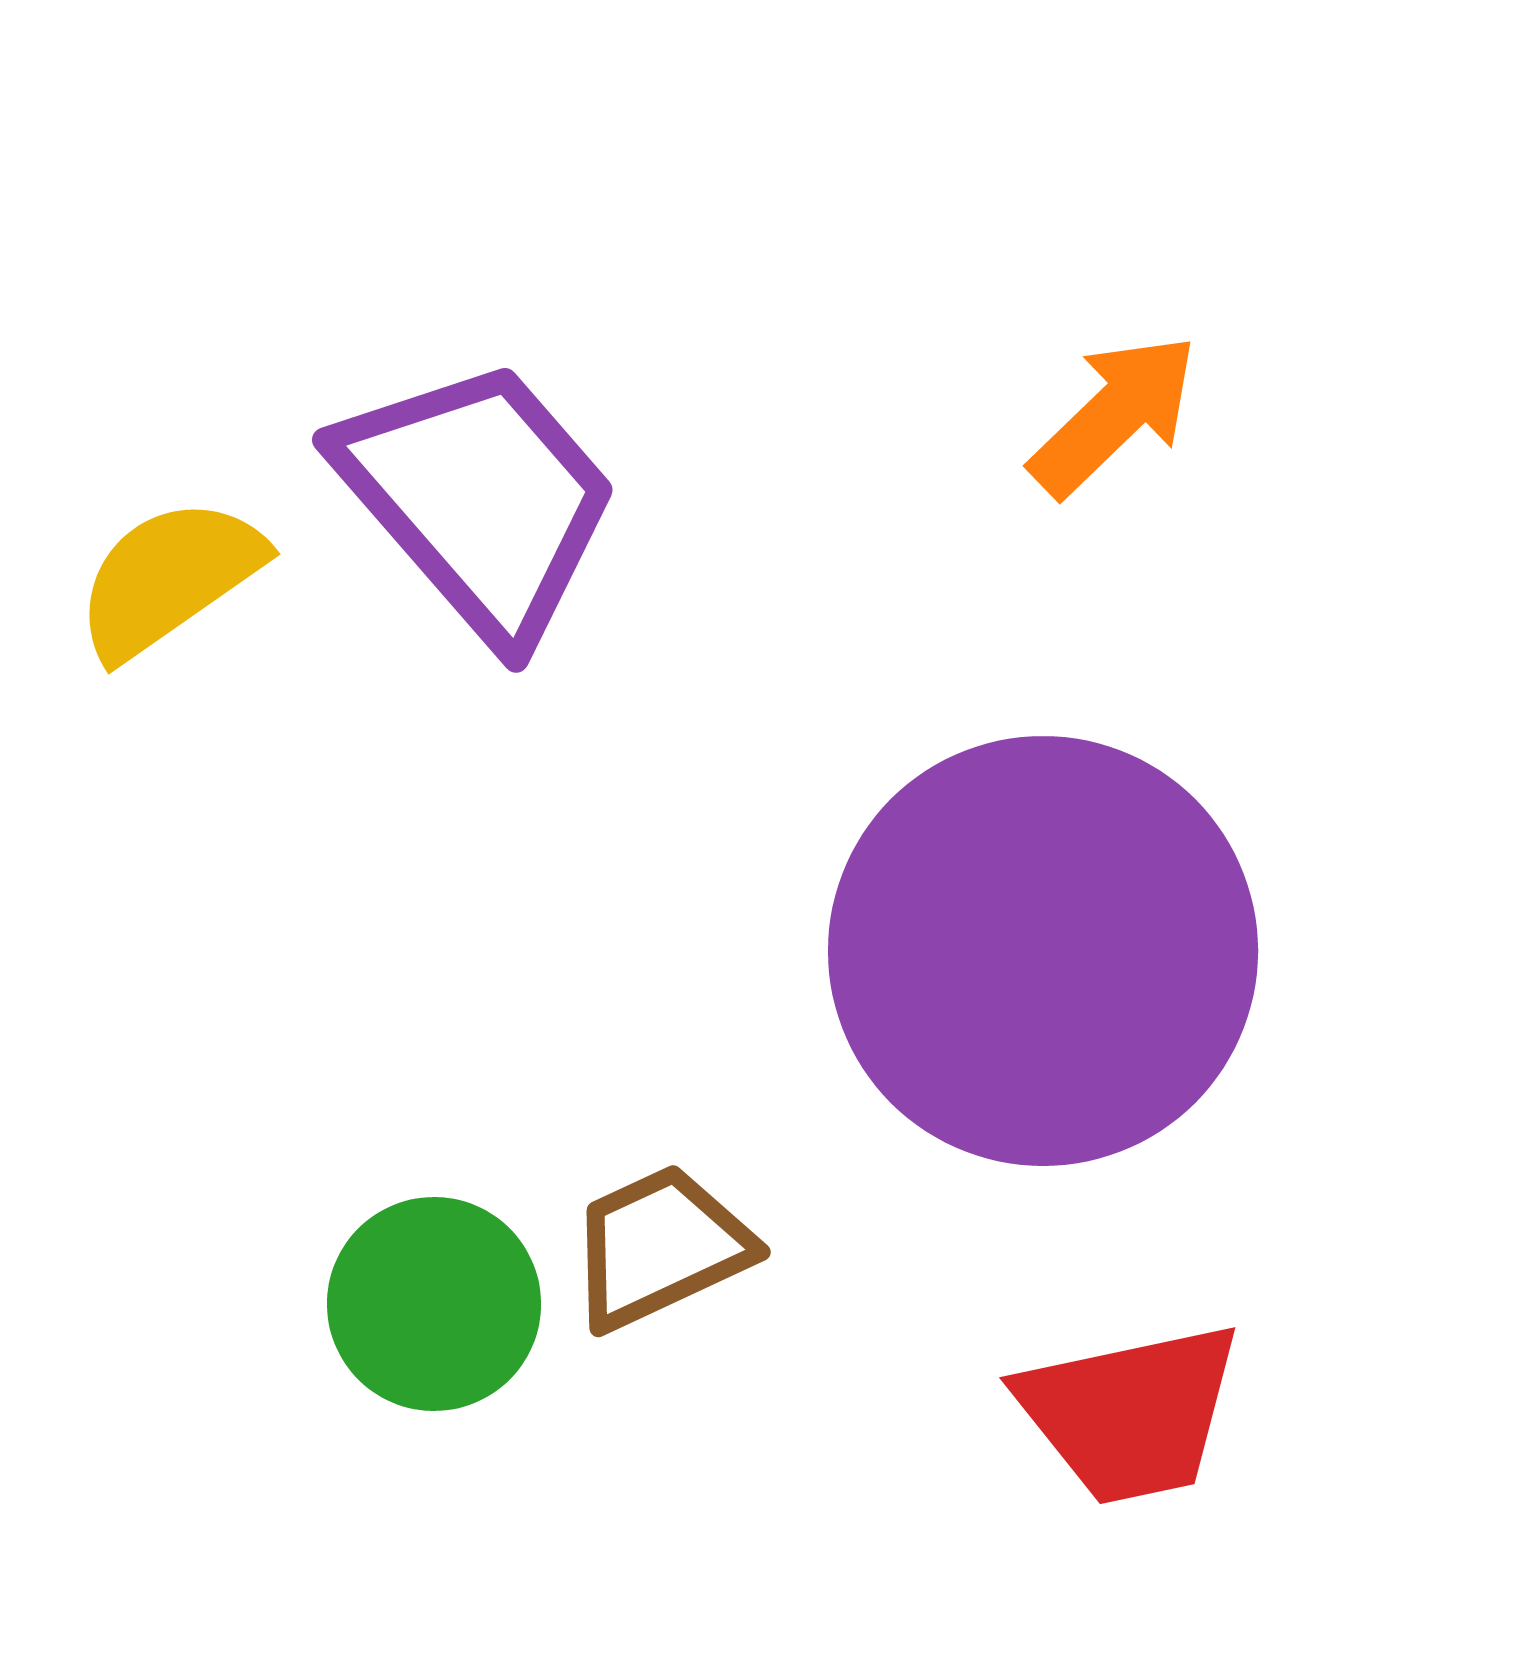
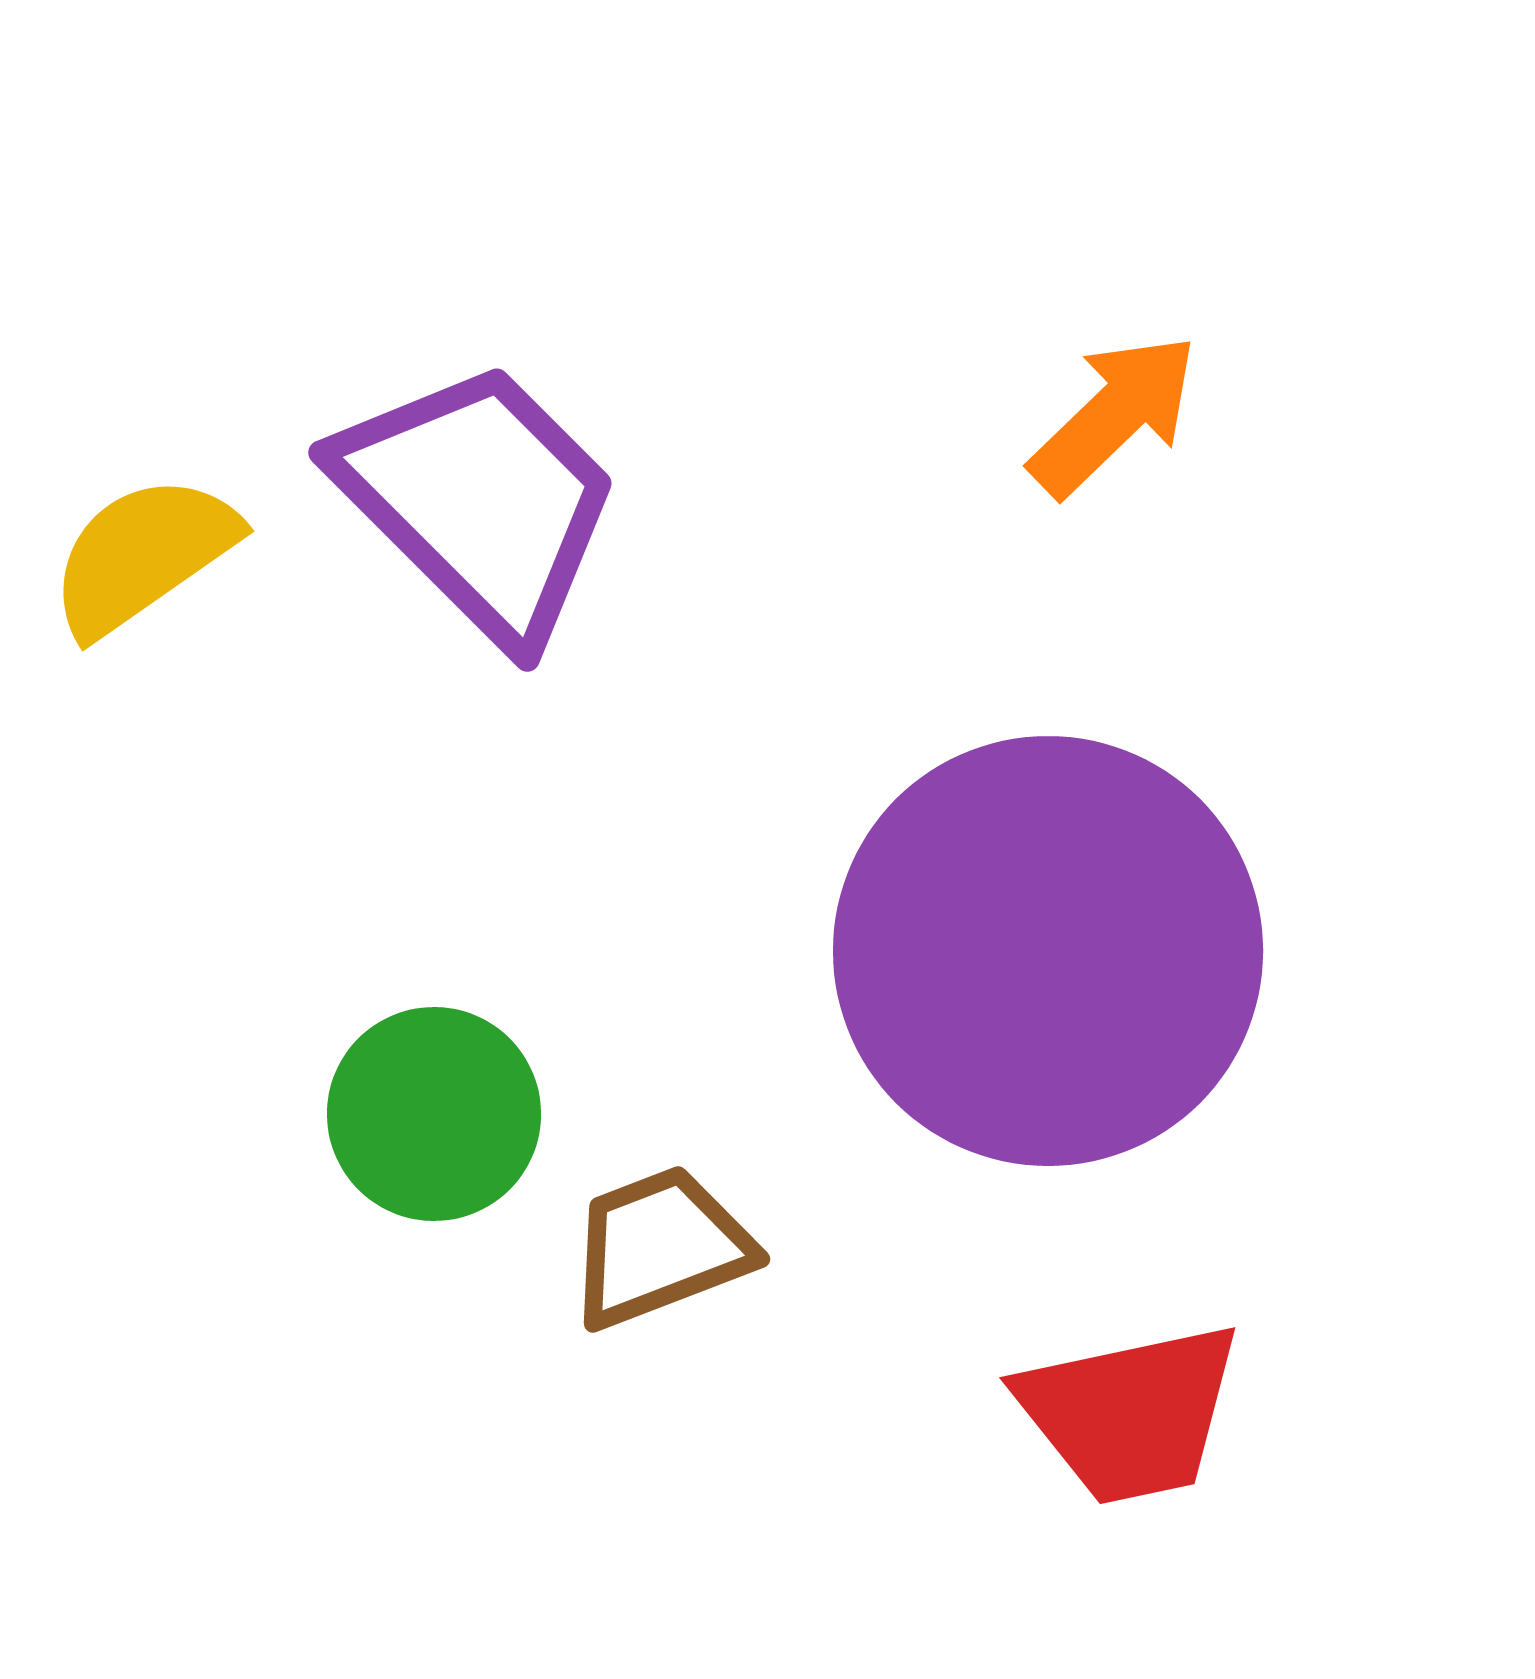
purple trapezoid: moved 2 px down; rotated 4 degrees counterclockwise
yellow semicircle: moved 26 px left, 23 px up
purple circle: moved 5 px right
brown trapezoid: rotated 4 degrees clockwise
green circle: moved 190 px up
